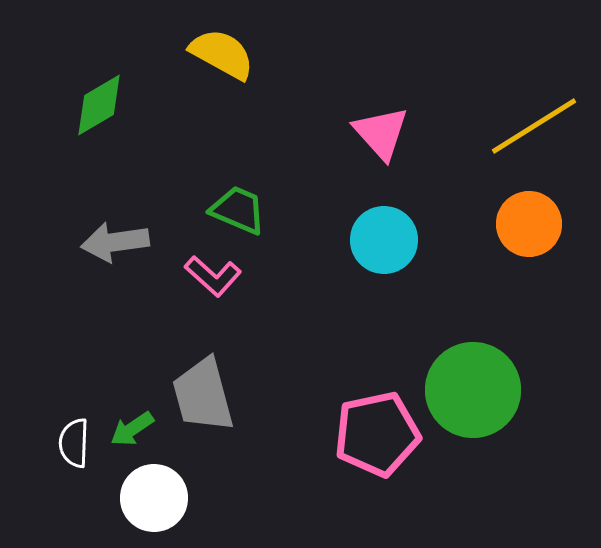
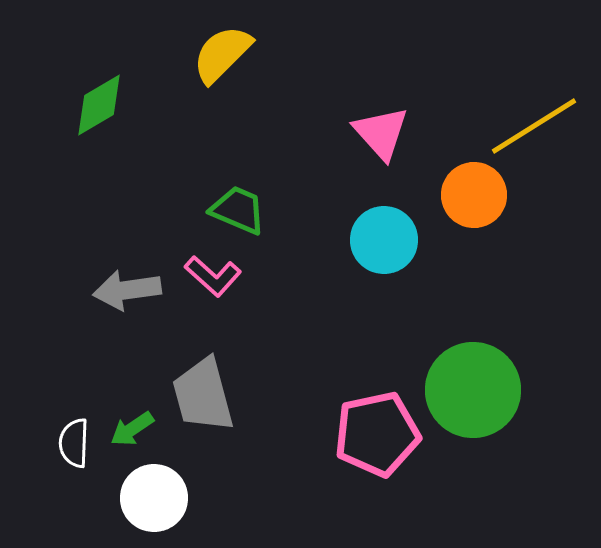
yellow semicircle: rotated 74 degrees counterclockwise
orange circle: moved 55 px left, 29 px up
gray arrow: moved 12 px right, 48 px down
